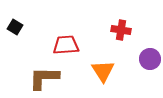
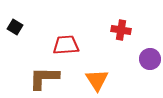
orange triangle: moved 6 px left, 9 px down
